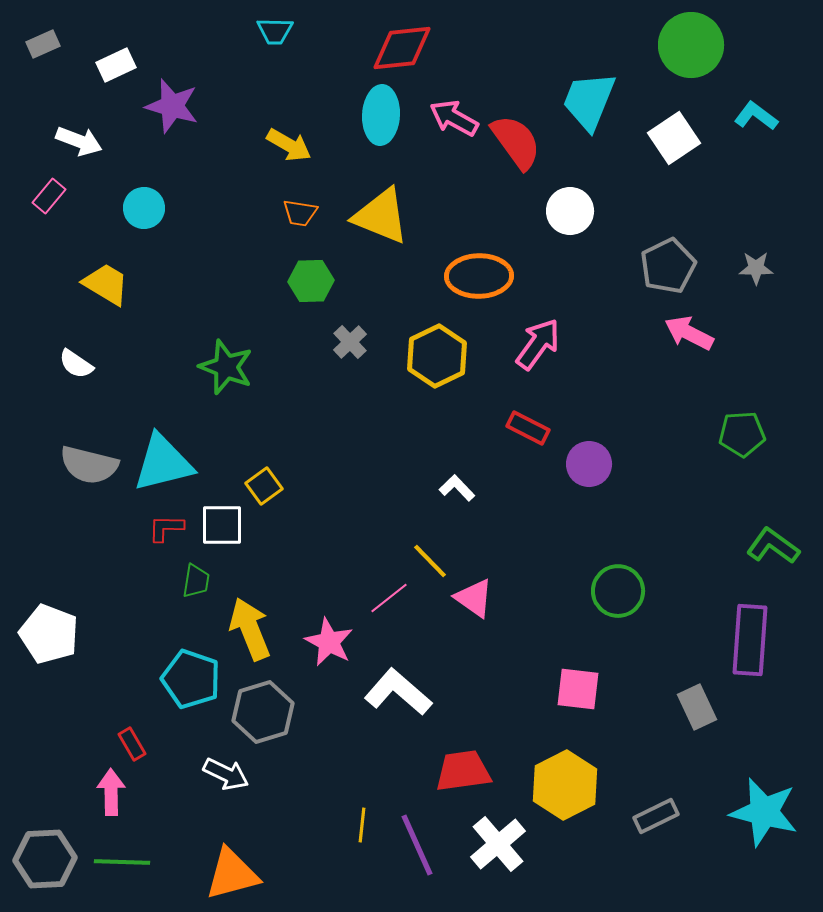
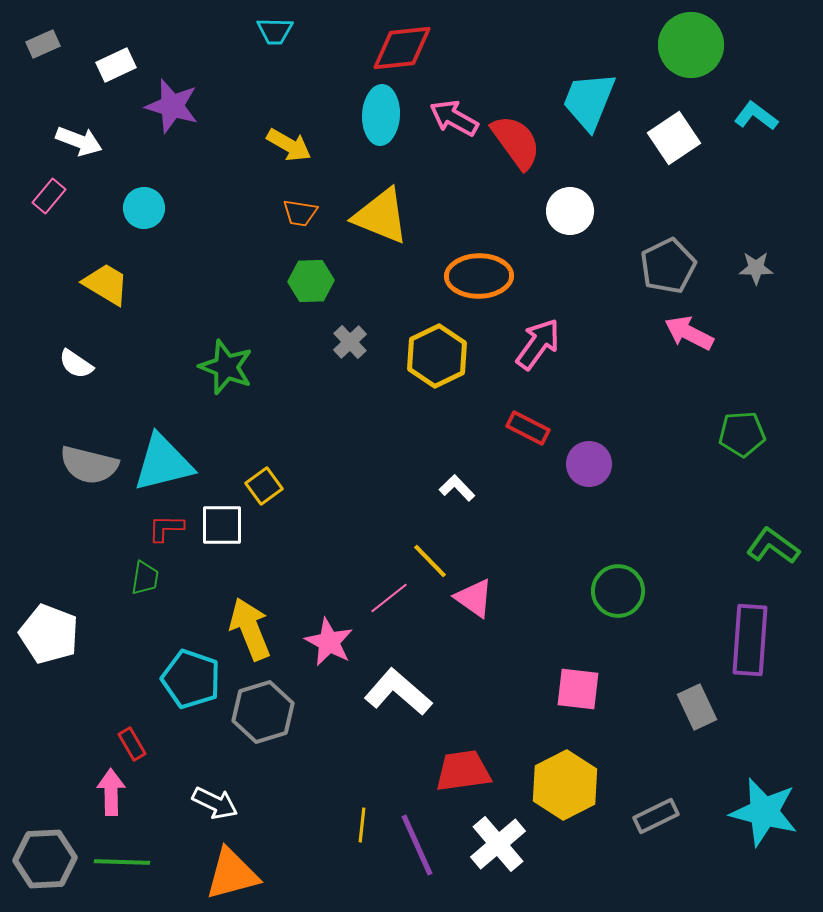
green trapezoid at (196, 581): moved 51 px left, 3 px up
white arrow at (226, 774): moved 11 px left, 29 px down
